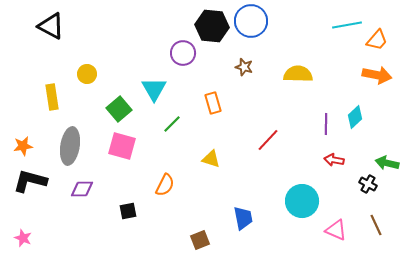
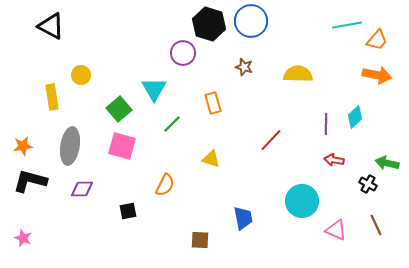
black hexagon: moved 3 px left, 2 px up; rotated 12 degrees clockwise
yellow circle: moved 6 px left, 1 px down
red line: moved 3 px right
brown square: rotated 24 degrees clockwise
